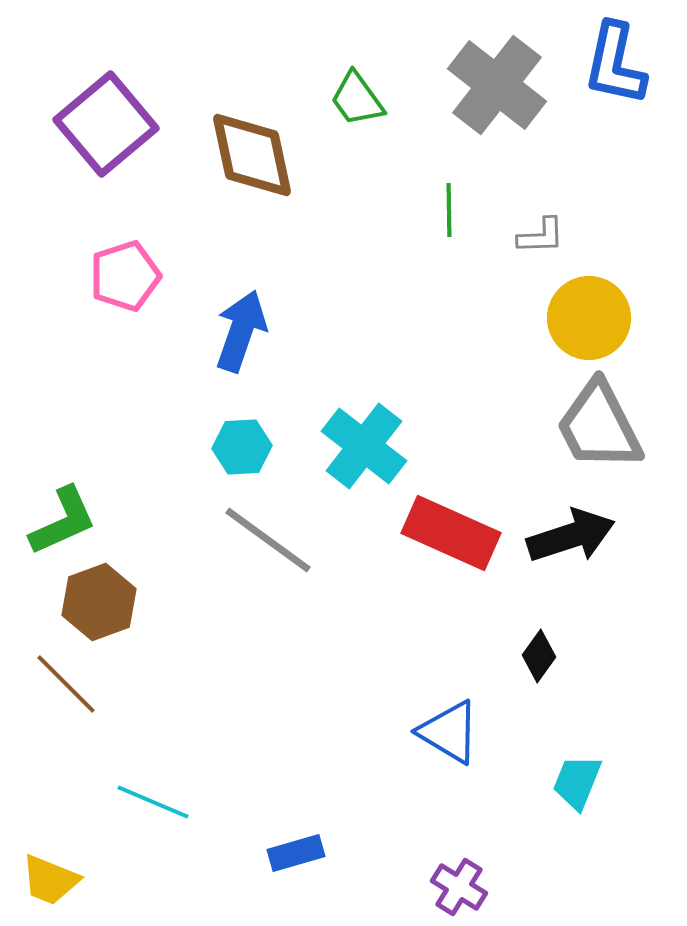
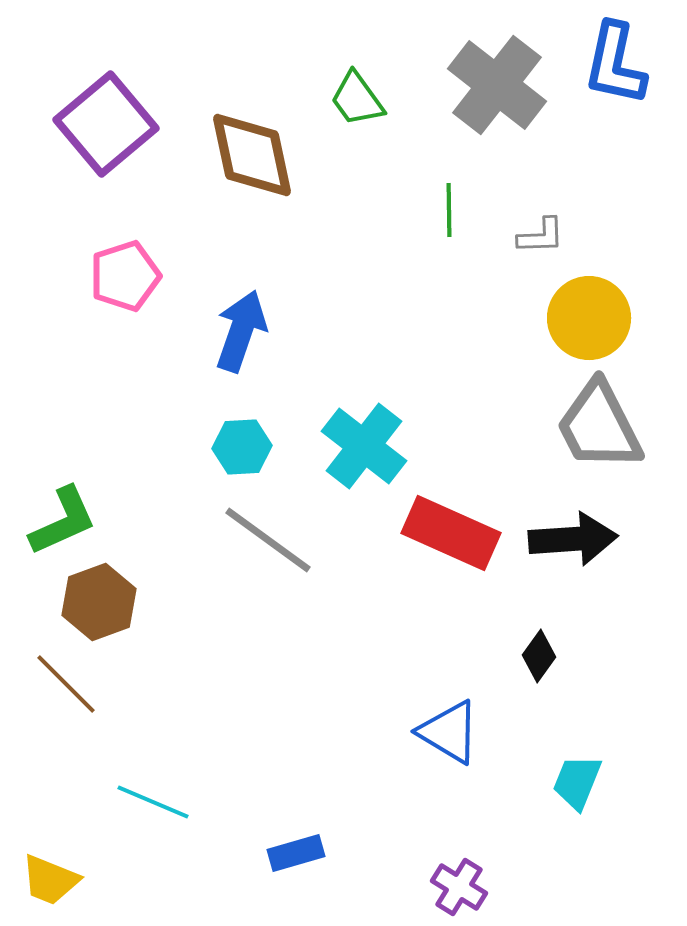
black arrow: moved 2 px right, 3 px down; rotated 14 degrees clockwise
